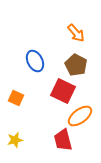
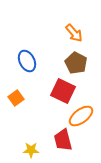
orange arrow: moved 2 px left
blue ellipse: moved 8 px left
brown pentagon: moved 2 px up
orange square: rotated 28 degrees clockwise
orange ellipse: moved 1 px right
yellow star: moved 16 px right, 10 px down; rotated 14 degrees clockwise
